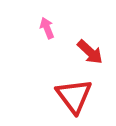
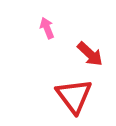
red arrow: moved 2 px down
